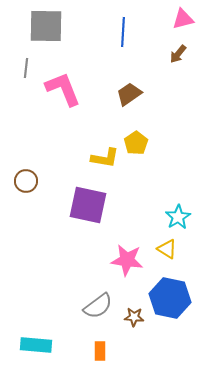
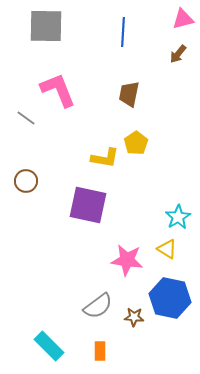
gray line: moved 50 px down; rotated 60 degrees counterclockwise
pink L-shape: moved 5 px left, 1 px down
brown trapezoid: rotated 44 degrees counterclockwise
cyan rectangle: moved 13 px right, 1 px down; rotated 40 degrees clockwise
